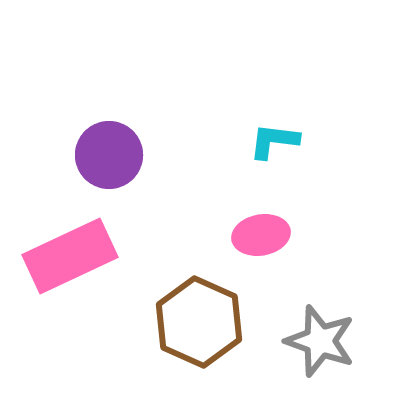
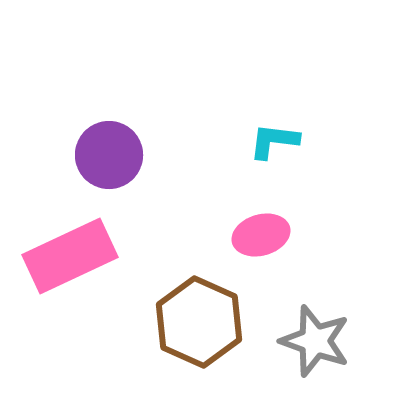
pink ellipse: rotated 6 degrees counterclockwise
gray star: moved 5 px left
